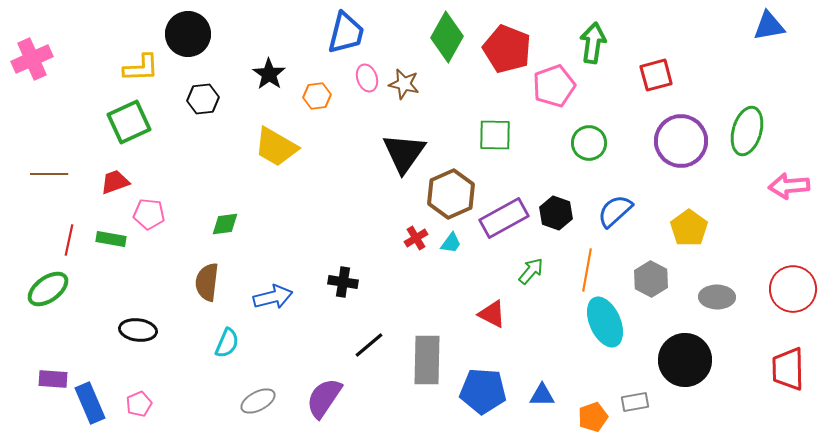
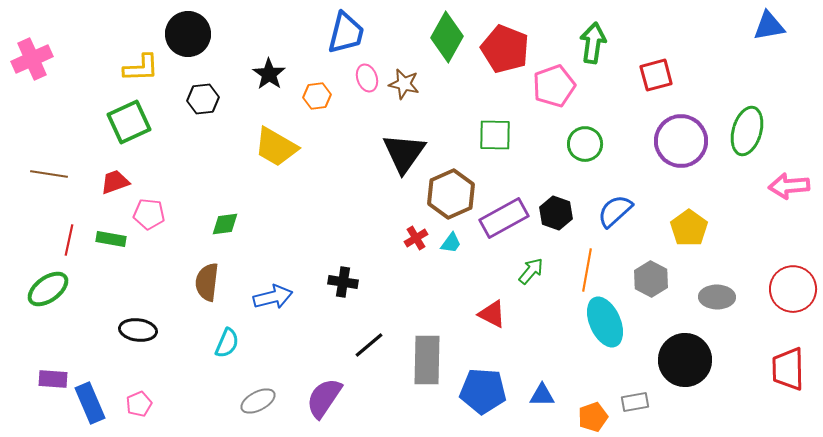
red pentagon at (507, 49): moved 2 px left
green circle at (589, 143): moved 4 px left, 1 px down
brown line at (49, 174): rotated 9 degrees clockwise
